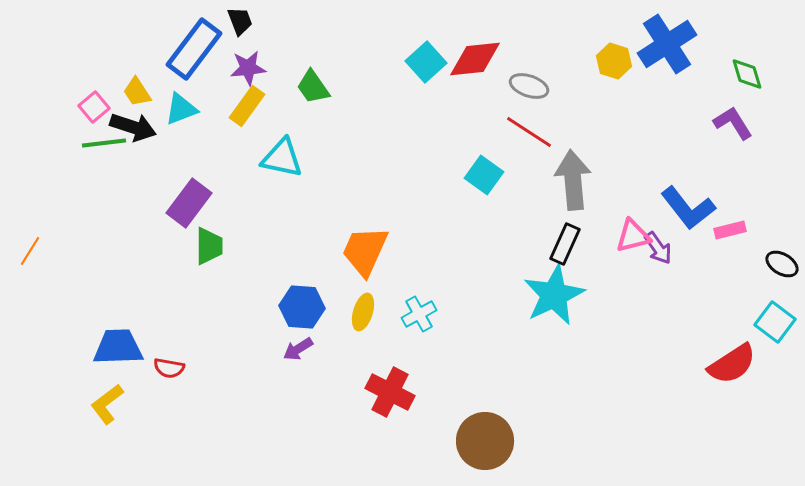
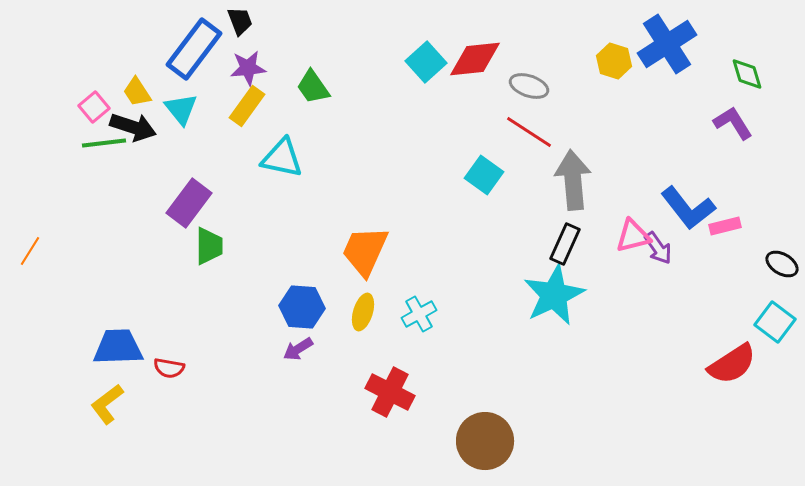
cyan triangle at (181, 109): rotated 48 degrees counterclockwise
pink rectangle at (730, 230): moved 5 px left, 4 px up
